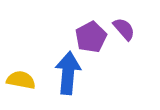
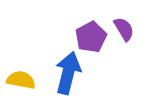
purple semicircle: rotated 10 degrees clockwise
blue arrow: rotated 9 degrees clockwise
